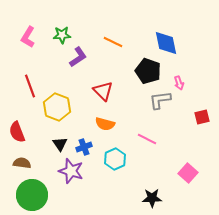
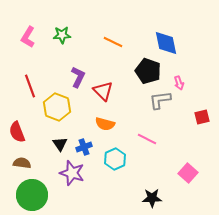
purple L-shape: moved 20 px down; rotated 30 degrees counterclockwise
purple star: moved 1 px right, 2 px down
